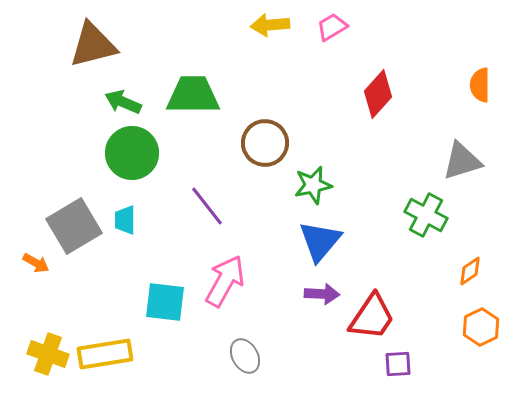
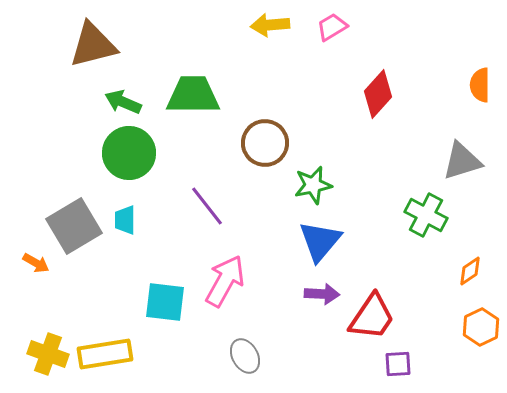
green circle: moved 3 px left
